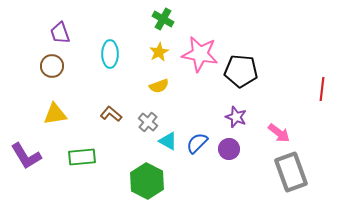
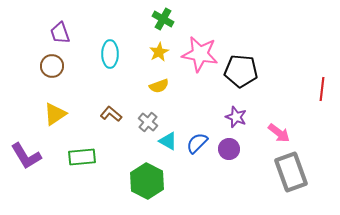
yellow triangle: rotated 25 degrees counterclockwise
